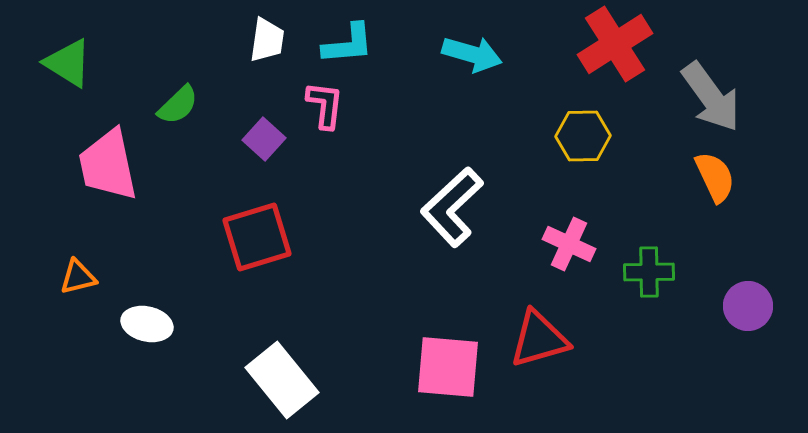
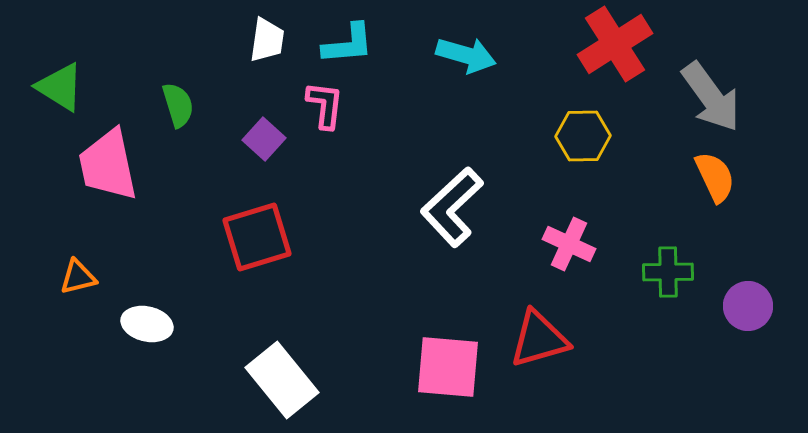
cyan arrow: moved 6 px left, 1 px down
green triangle: moved 8 px left, 24 px down
green semicircle: rotated 63 degrees counterclockwise
green cross: moved 19 px right
